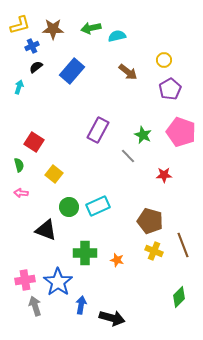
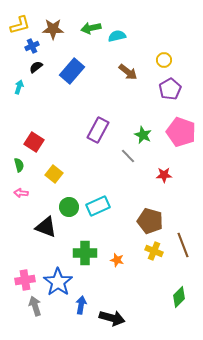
black triangle: moved 3 px up
